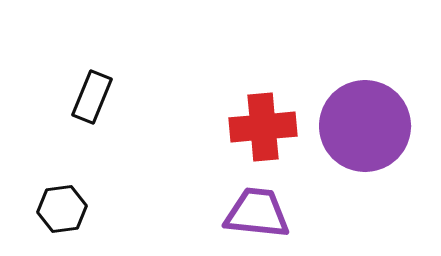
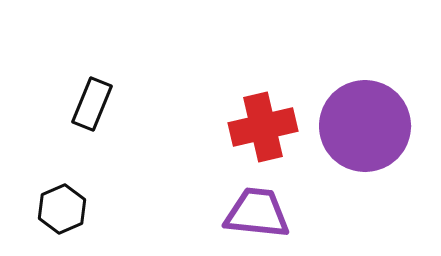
black rectangle: moved 7 px down
red cross: rotated 8 degrees counterclockwise
black hexagon: rotated 15 degrees counterclockwise
